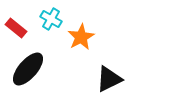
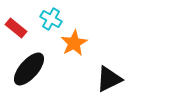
orange star: moved 7 px left, 6 px down
black ellipse: moved 1 px right
